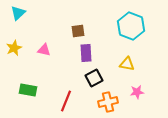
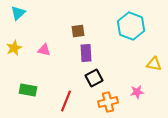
yellow triangle: moved 27 px right
